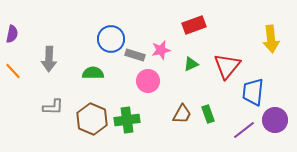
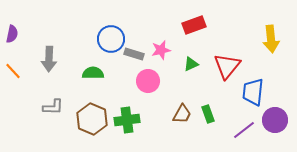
gray rectangle: moved 1 px left, 1 px up
